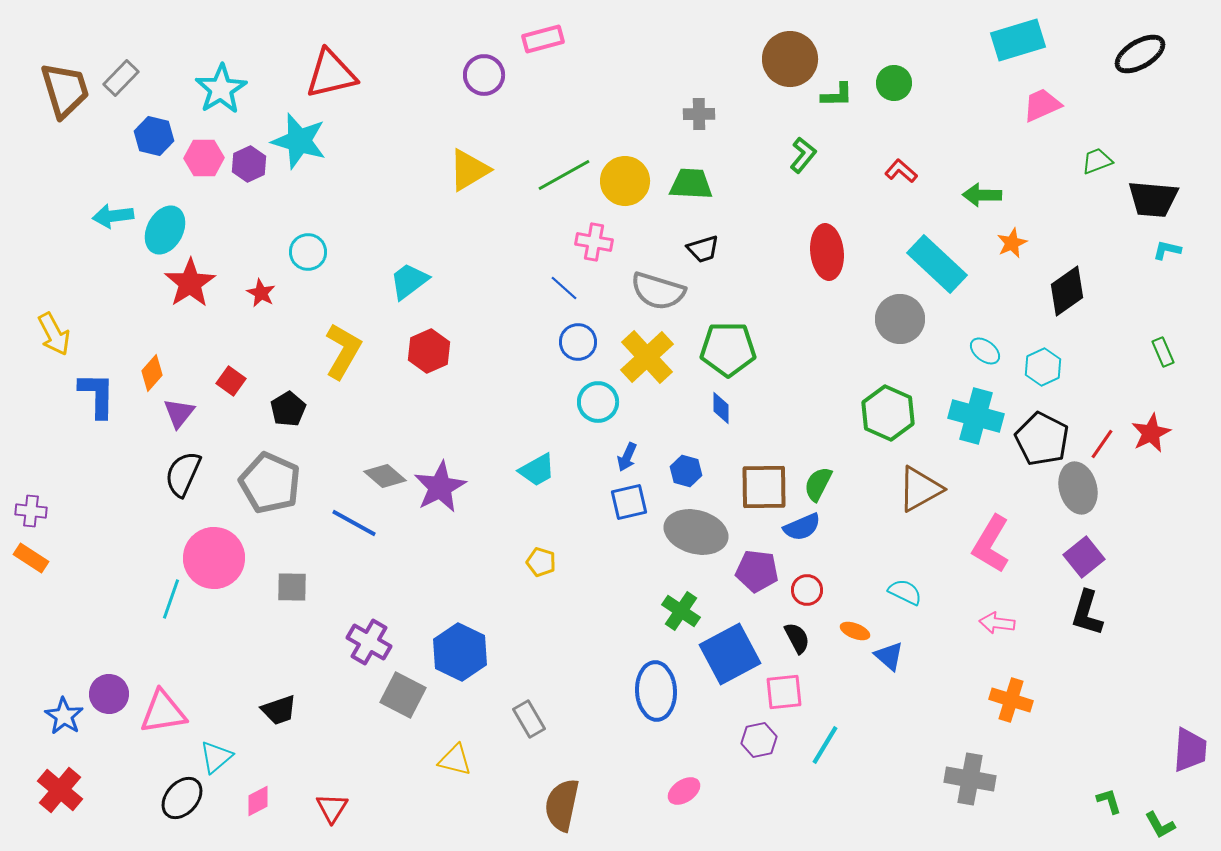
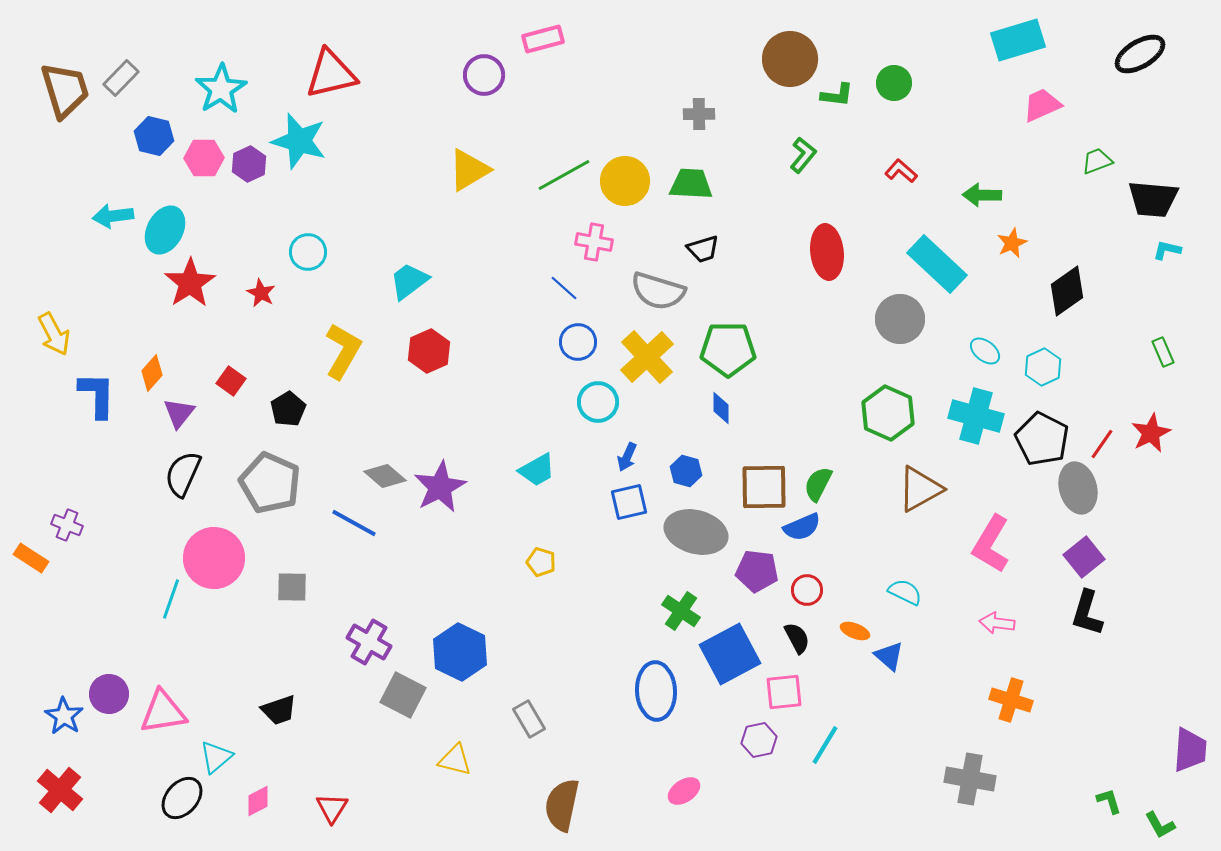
green L-shape at (837, 95): rotated 8 degrees clockwise
purple cross at (31, 511): moved 36 px right, 14 px down; rotated 16 degrees clockwise
